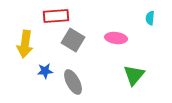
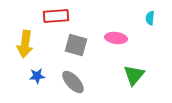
gray square: moved 3 px right, 5 px down; rotated 15 degrees counterclockwise
blue star: moved 8 px left, 5 px down
gray ellipse: rotated 15 degrees counterclockwise
